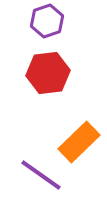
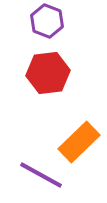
purple hexagon: rotated 20 degrees counterclockwise
purple line: rotated 6 degrees counterclockwise
